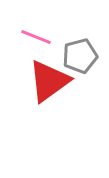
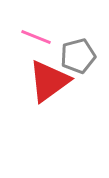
gray pentagon: moved 2 px left
